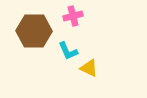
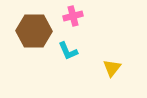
yellow triangle: moved 23 px right; rotated 42 degrees clockwise
